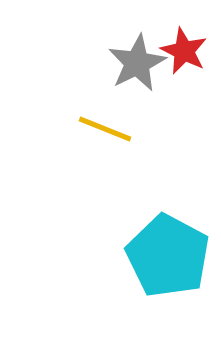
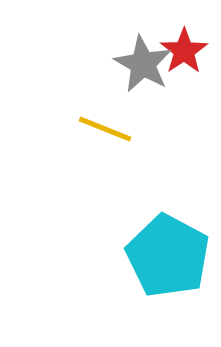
red star: rotated 12 degrees clockwise
gray star: moved 6 px right, 1 px down; rotated 16 degrees counterclockwise
